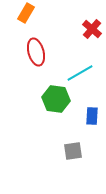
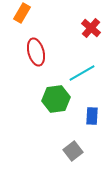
orange rectangle: moved 4 px left
red cross: moved 1 px left, 1 px up
cyan line: moved 2 px right
green hexagon: rotated 16 degrees counterclockwise
gray square: rotated 30 degrees counterclockwise
